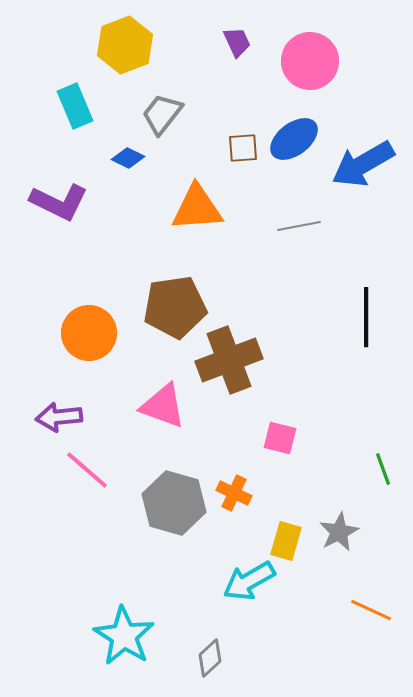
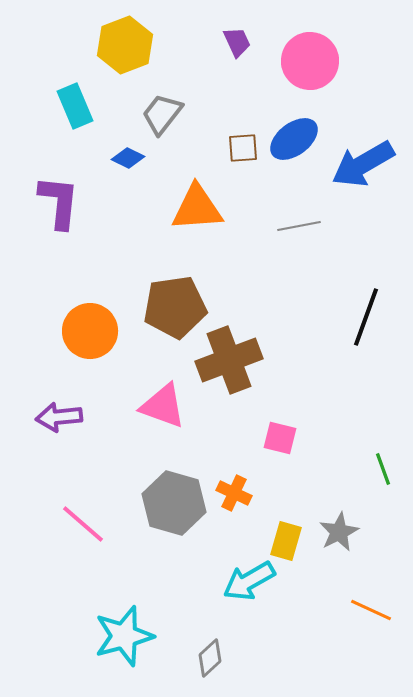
purple L-shape: rotated 110 degrees counterclockwise
black line: rotated 20 degrees clockwise
orange circle: moved 1 px right, 2 px up
pink line: moved 4 px left, 54 px down
cyan star: rotated 24 degrees clockwise
